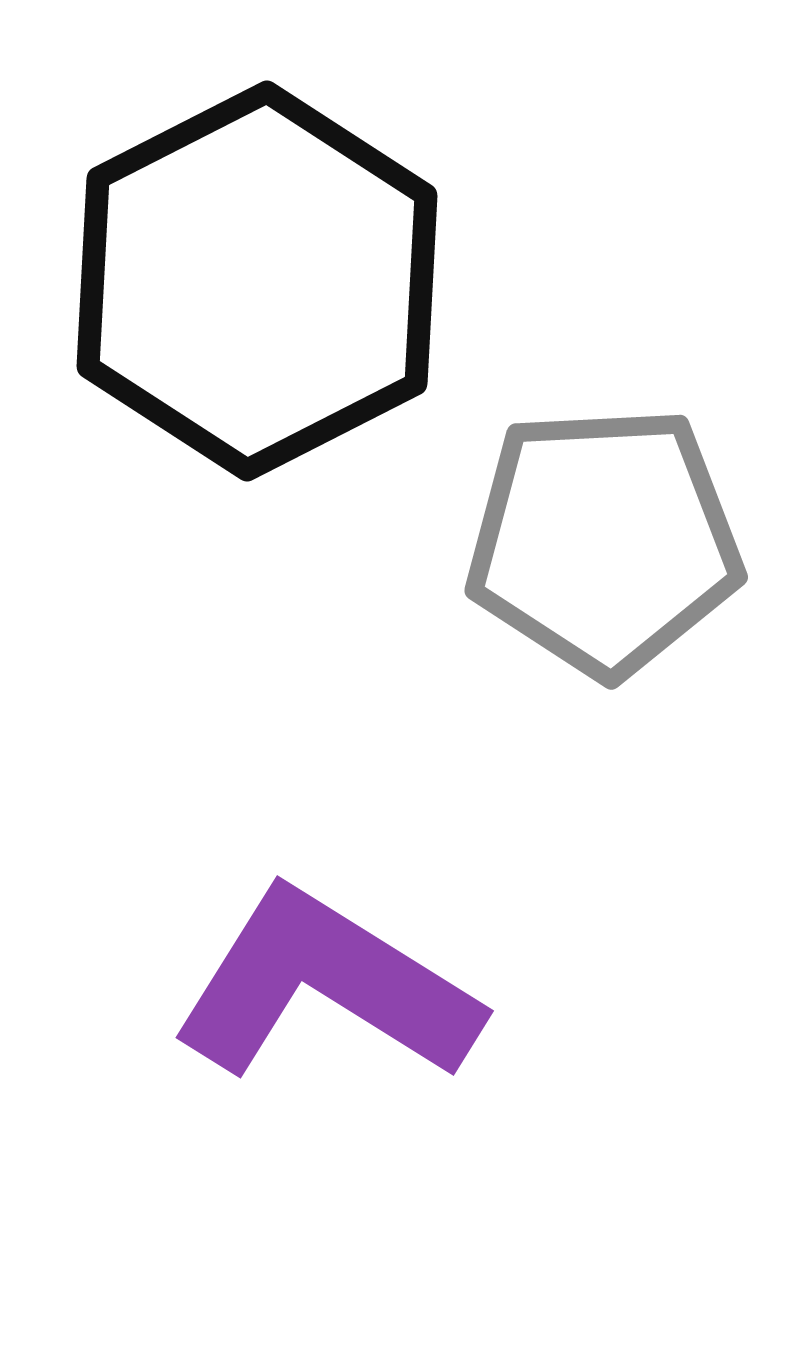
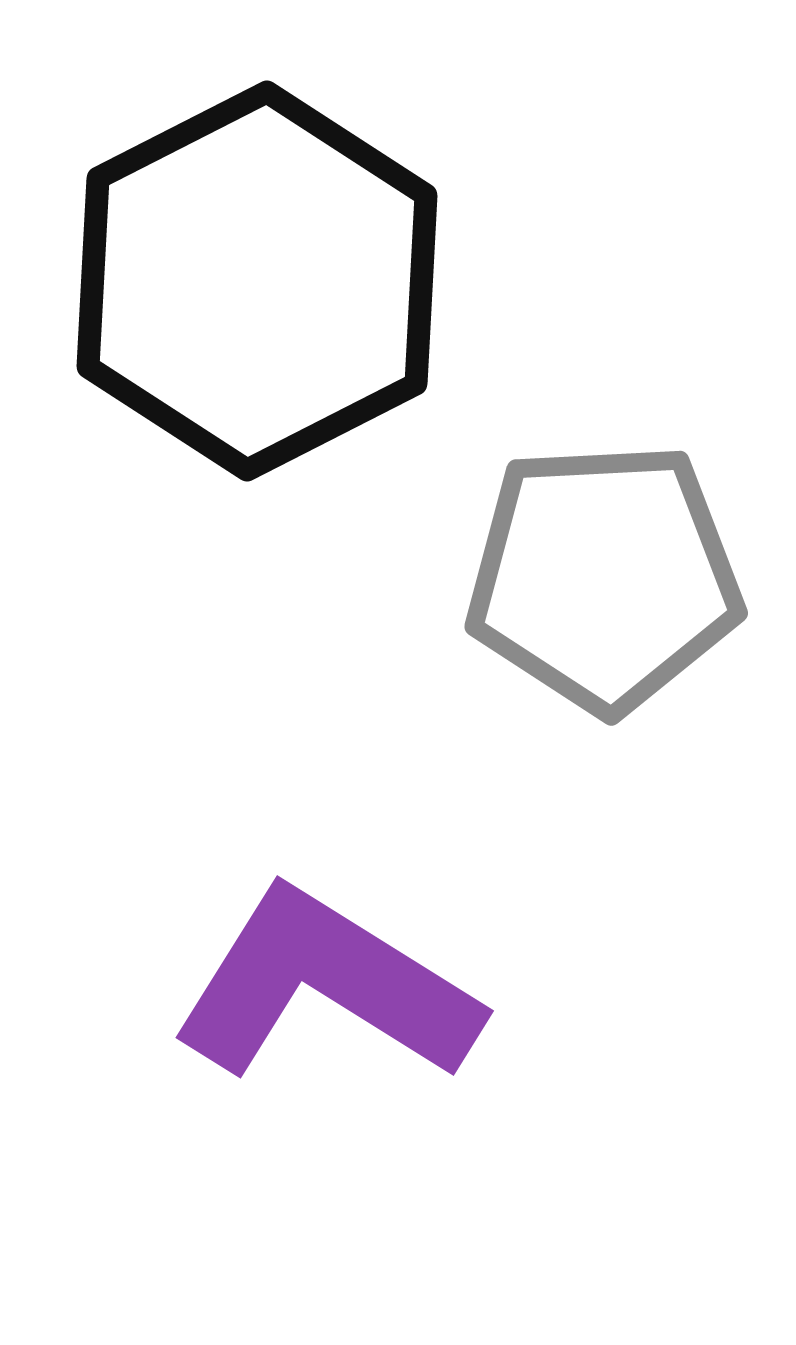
gray pentagon: moved 36 px down
